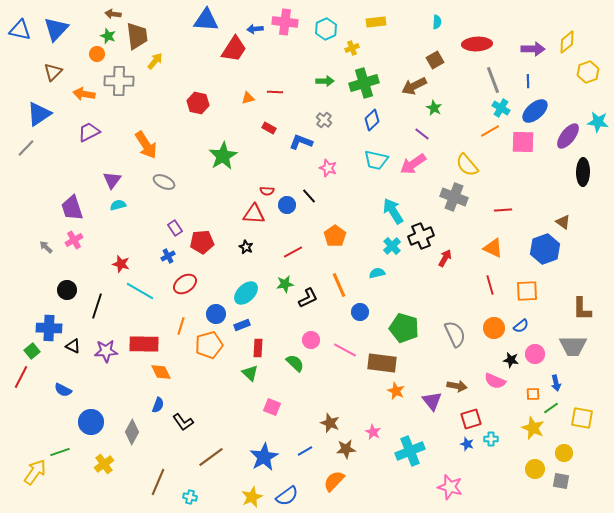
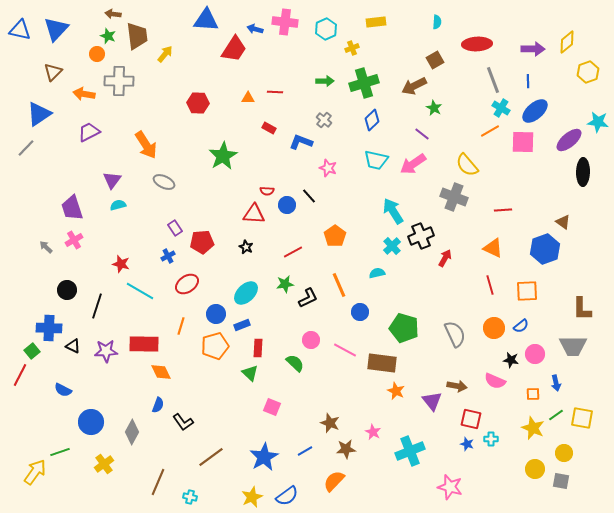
blue arrow at (255, 29): rotated 21 degrees clockwise
yellow arrow at (155, 61): moved 10 px right, 7 px up
orange triangle at (248, 98): rotated 16 degrees clockwise
red hexagon at (198, 103): rotated 10 degrees counterclockwise
purple ellipse at (568, 136): moved 1 px right, 4 px down; rotated 12 degrees clockwise
red ellipse at (185, 284): moved 2 px right
orange pentagon at (209, 345): moved 6 px right, 1 px down
red line at (21, 377): moved 1 px left, 2 px up
green line at (551, 408): moved 5 px right, 7 px down
red square at (471, 419): rotated 30 degrees clockwise
